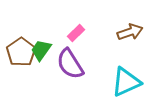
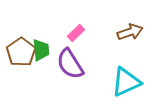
green trapezoid: rotated 140 degrees clockwise
